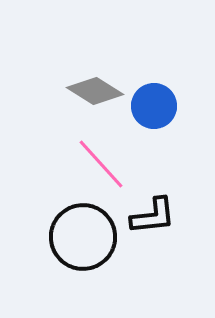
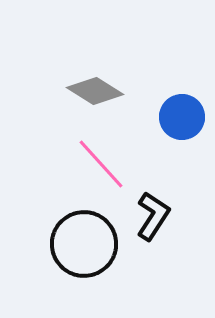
blue circle: moved 28 px right, 11 px down
black L-shape: rotated 51 degrees counterclockwise
black circle: moved 1 px right, 7 px down
